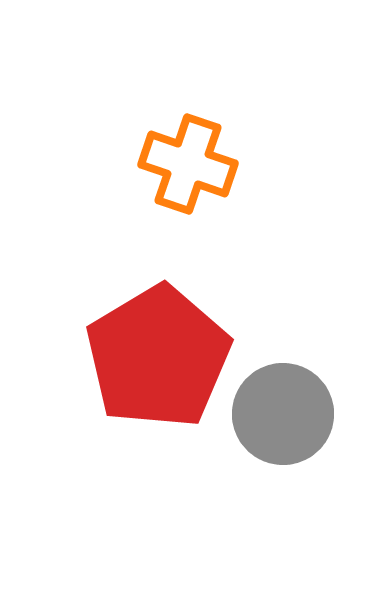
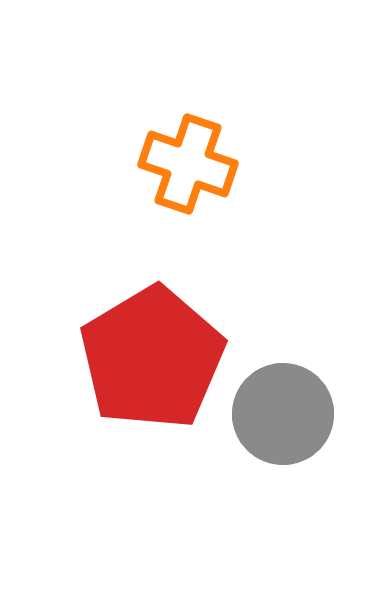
red pentagon: moved 6 px left, 1 px down
